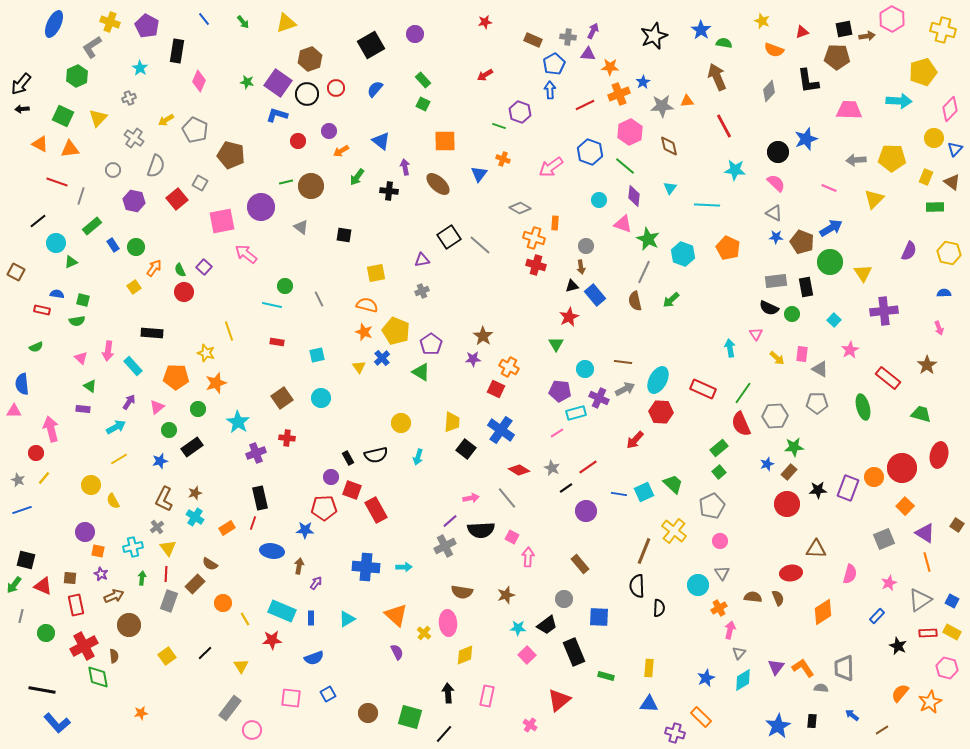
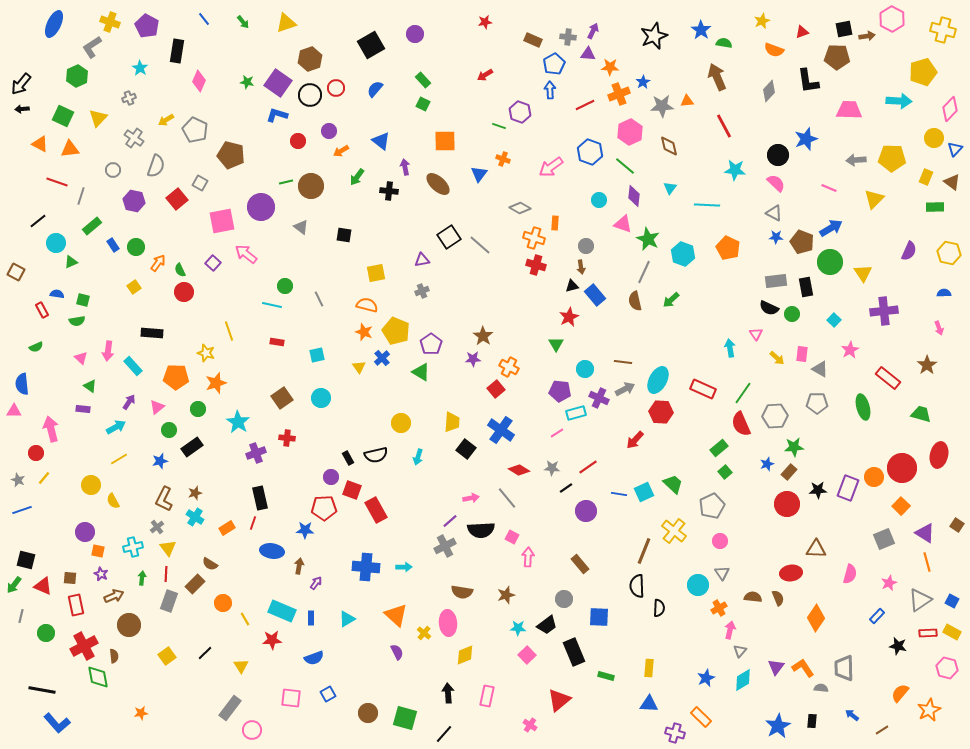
yellow star at (762, 21): rotated 28 degrees clockwise
black circle at (307, 94): moved 3 px right, 1 px down
black circle at (778, 152): moved 3 px down
purple square at (204, 267): moved 9 px right, 4 px up
orange arrow at (154, 268): moved 4 px right, 5 px up
red rectangle at (42, 310): rotated 49 degrees clockwise
red square at (496, 389): rotated 24 degrees clockwise
gray star at (552, 468): rotated 21 degrees counterclockwise
green square at (719, 472): moved 6 px right
orange square at (905, 506): moved 4 px left
orange diamond at (823, 612): moved 7 px left, 6 px down; rotated 24 degrees counterclockwise
black star at (898, 646): rotated 12 degrees counterclockwise
gray triangle at (739, 653): moved 1 px right, 2 px up
orange star at (930, 702): moved 1 px left, 8 px down
green square at (410, 717): moved 5 px left, 1 px down
